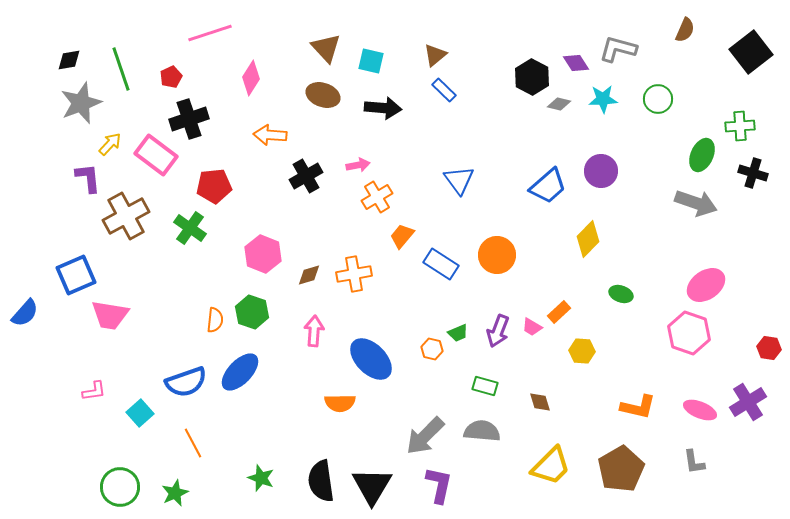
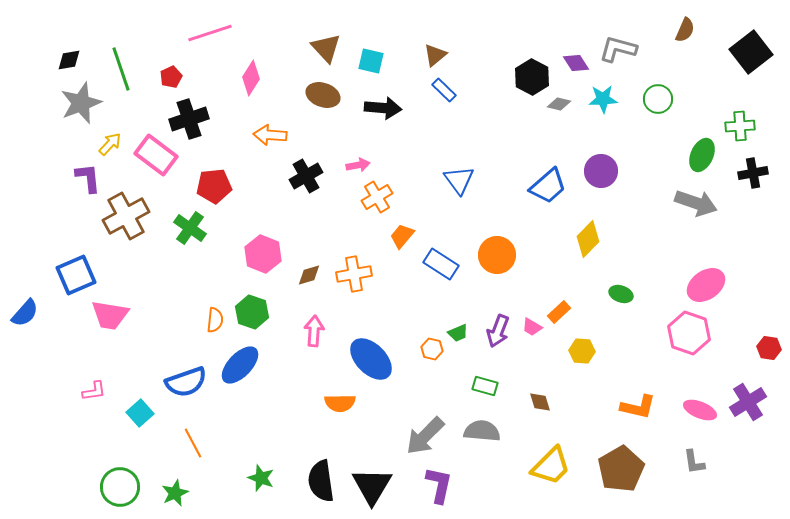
black cross at (753, 173): rotated 28 degrees counterclockwise
blue ellipse at (240, 372): moved 7 px up
